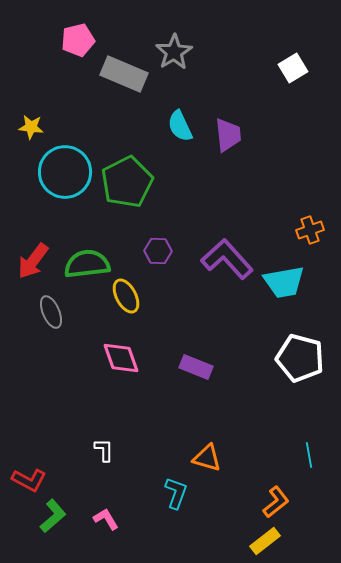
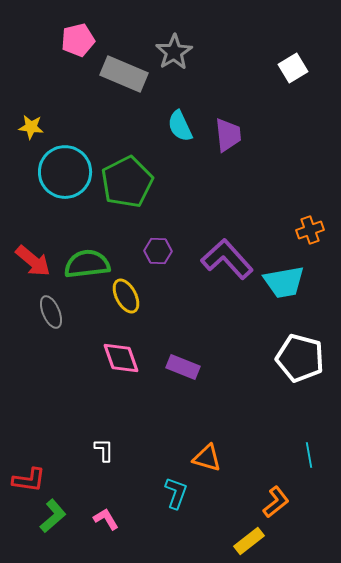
red arrow: rotated 87 degrees counterclockwise
purple rectangle: moved 13 px left
red L-shape: rotated 20 degrees counterclockwise
yellow rectangle: moved 16 px left
